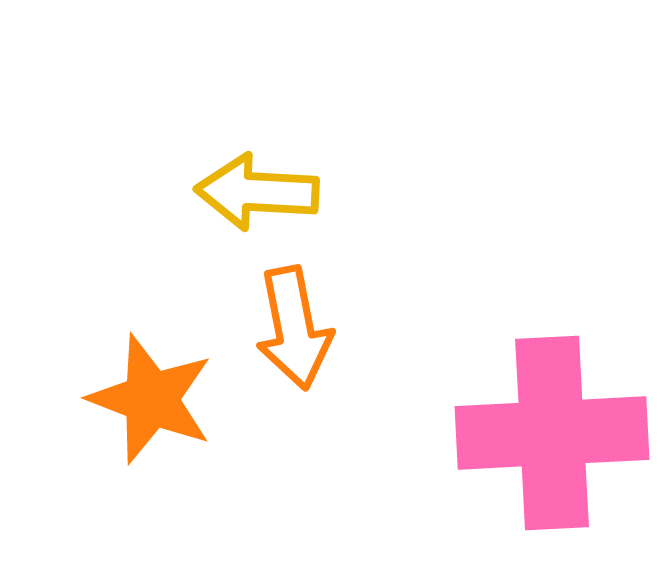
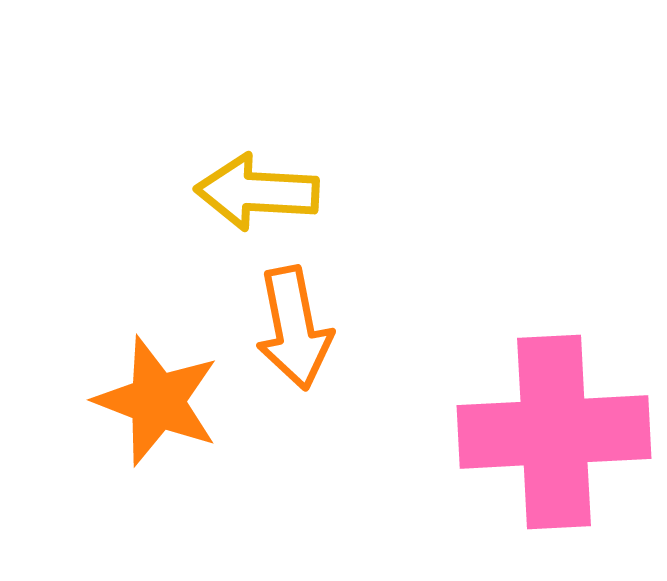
orange star: moved 6 px right, 2 px down
pink cross: moved 2 px right, 1 px up
